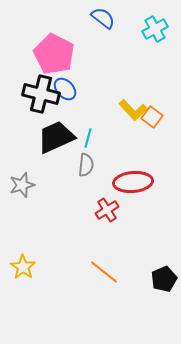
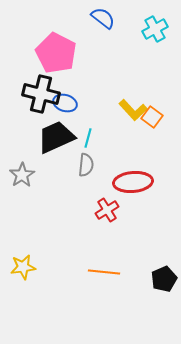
pink pentagon: moved 2 px right, 1 px up
blue ellipse: moved 14 px down; rotated 30 degrees counterclockwise
gray star: moved 10 px up; rotated 15 degrees counterclockwise
yellow star: rotated 30 degrees clockwise
orange line: rotated 32 degrees counterclockwise
